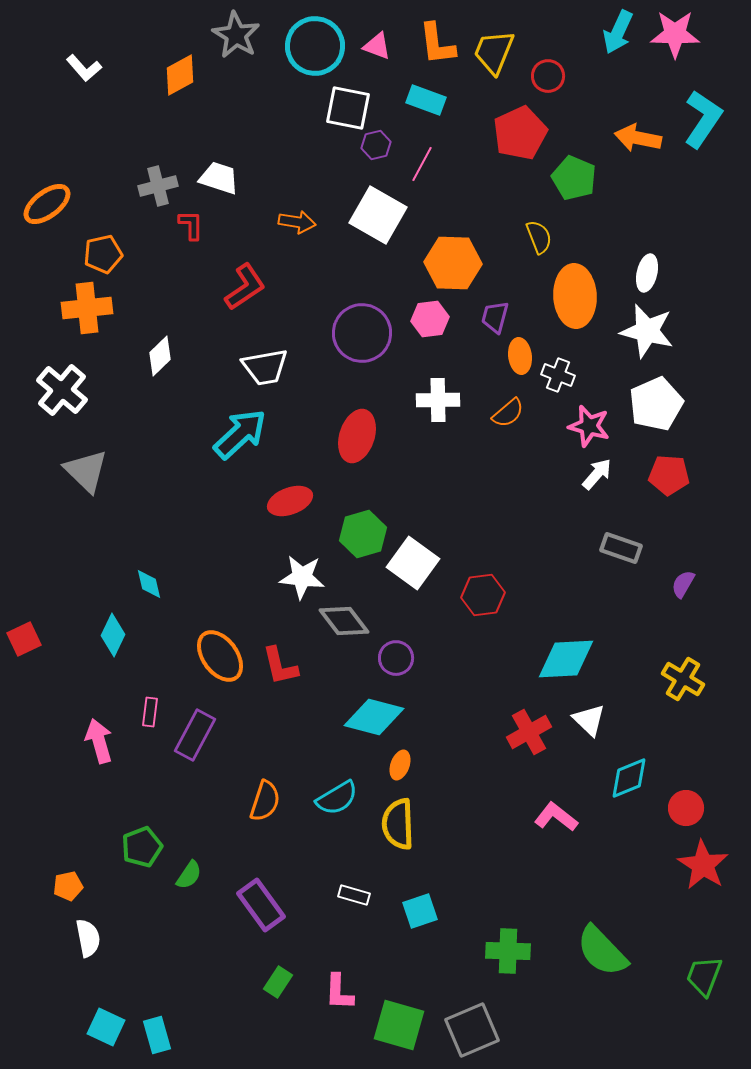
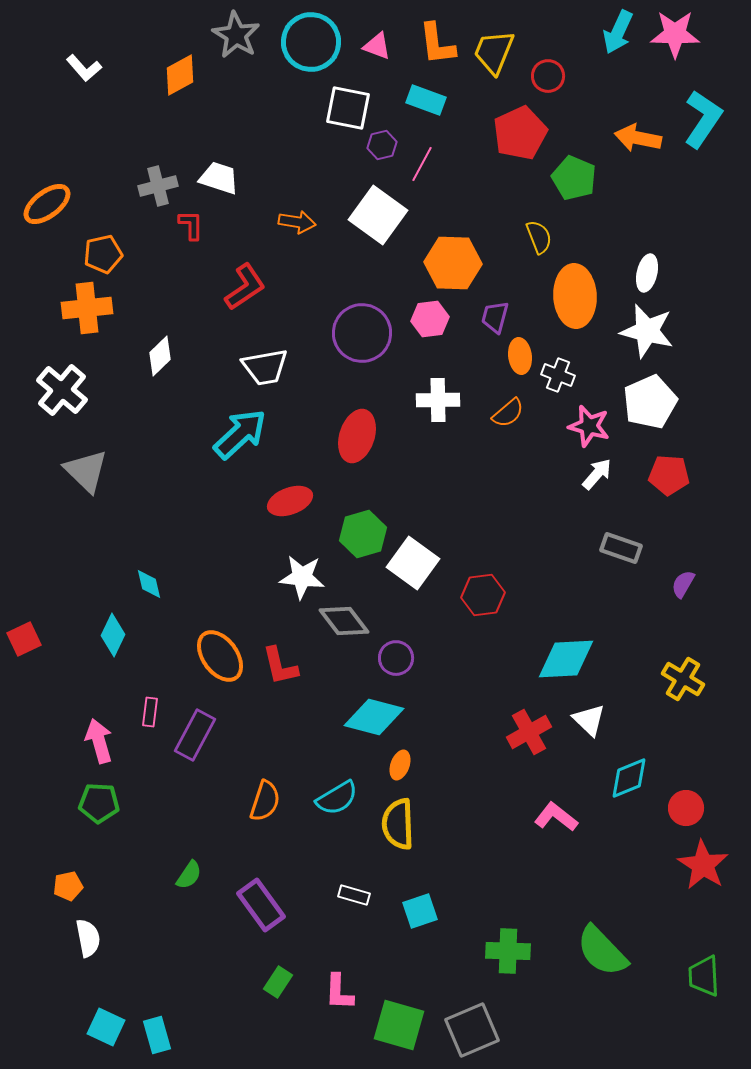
cyan circle at (315, 46): moved 4 px left, 4 px up
purple hexagon at (376, 145): moved 6 px right
white square at (378, 215): rotated 6 degrees clockwise
white pentagon at (656, 404): moved 6 px left, 2 px up
green pentagon at (142, 847): moved 43 px left, 44 px up; rotated 24 degrees clockwise
green trapezoid at (704, 976): rotated 24 degrees counterclockwise
